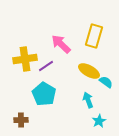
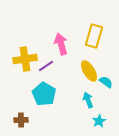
pink arrow: rotated 30 degrees clockwise
yellow ellipse: rotated 30 degrees clockwise
